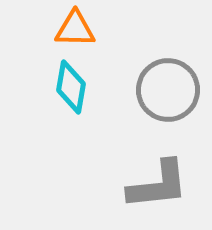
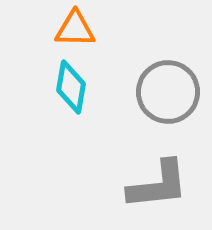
gray circle: moved 2 px down
